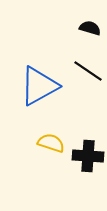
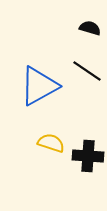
black line: moved 1 px left
